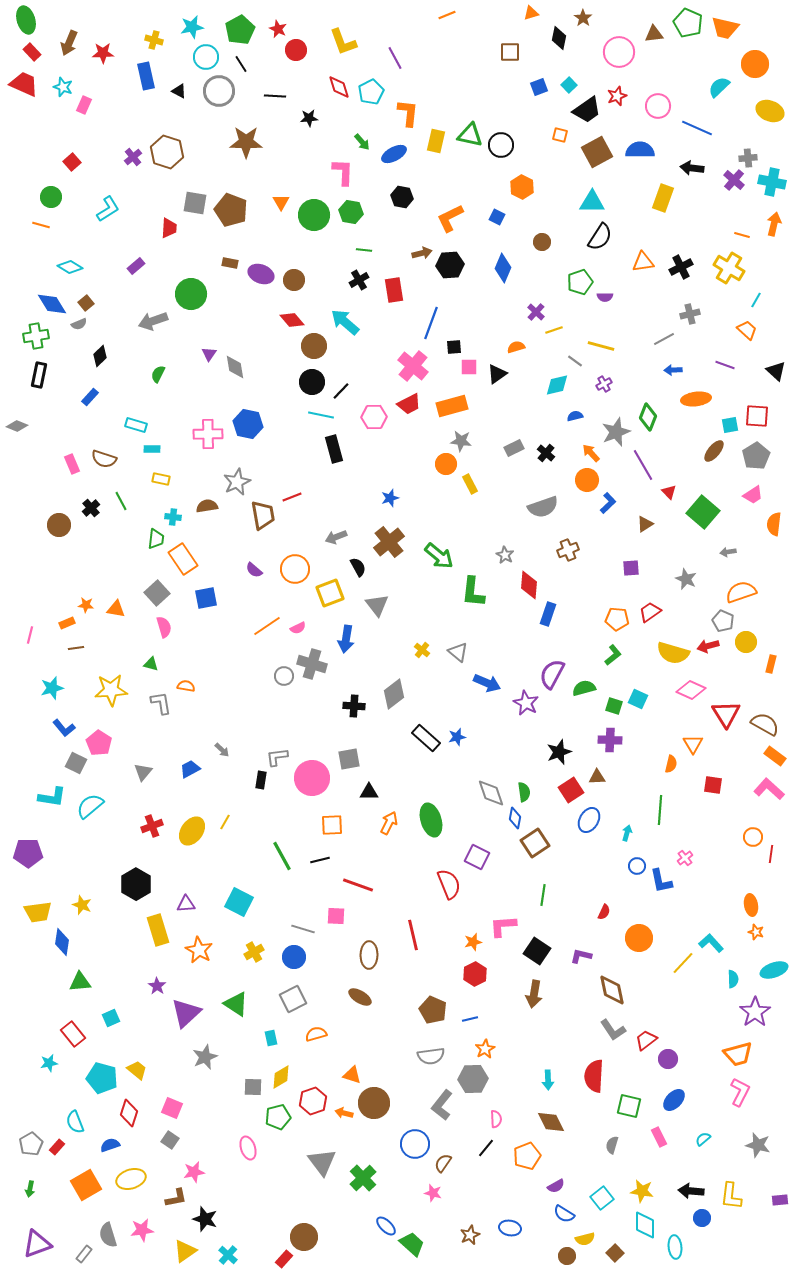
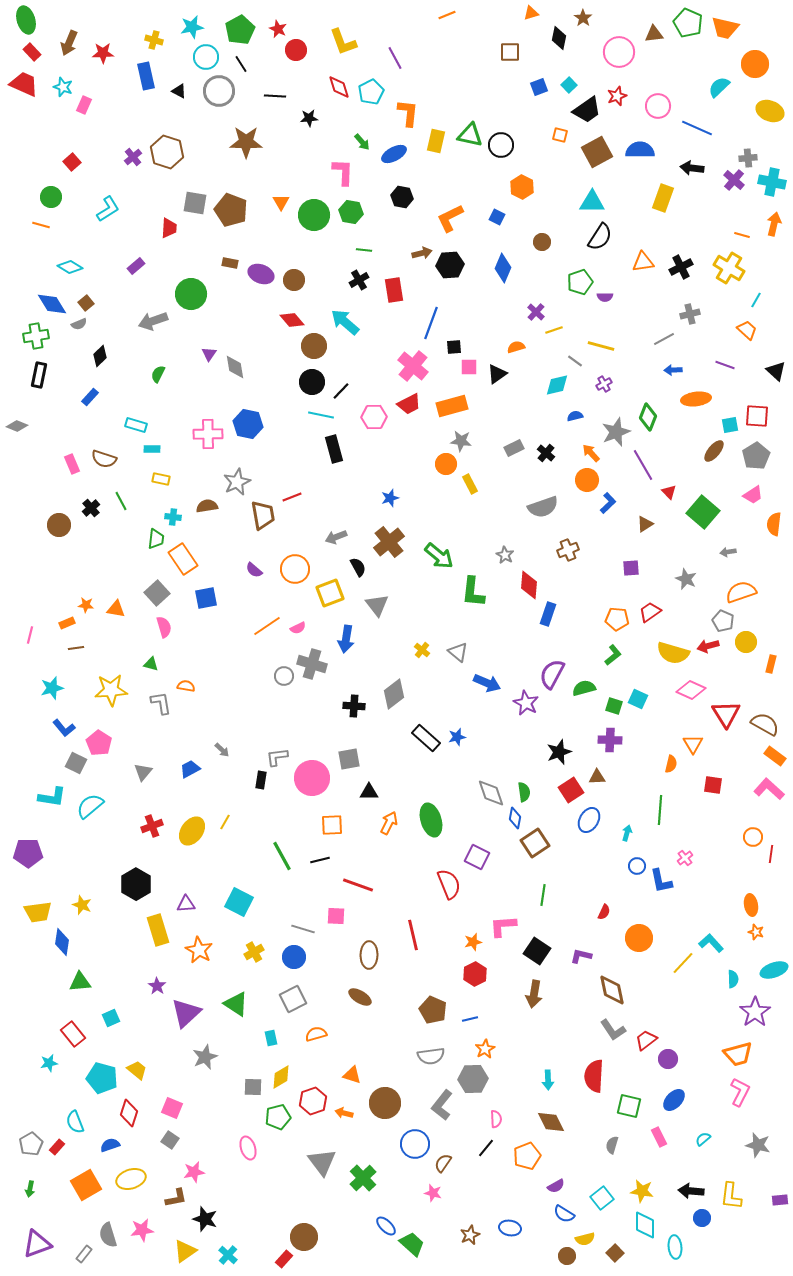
brown circle at (374, 1103): moved 11 px right
